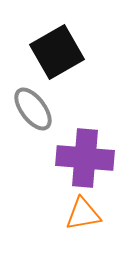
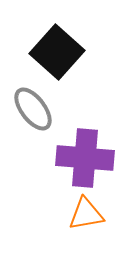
black square: rotated 18 degrees counterclockwise
orange triangle: moved 3 px right
